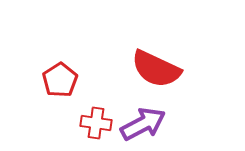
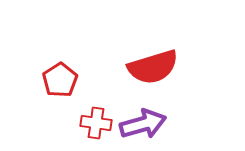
red semicircle: moved 3 px left, 2 px up; rotated 42 degrees counterclockwise
purple arrow: rotated 12 degrees clockwise
